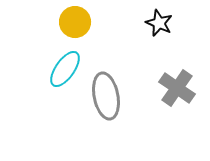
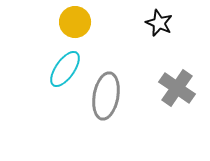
gray ellipse: rotated 21 degrees clockwise
